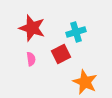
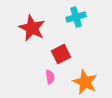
red star: rotated 8 degrees clockwise
cyan cross: moved 15 px up
pink semicircle: moved 19 px right, 18 px down
